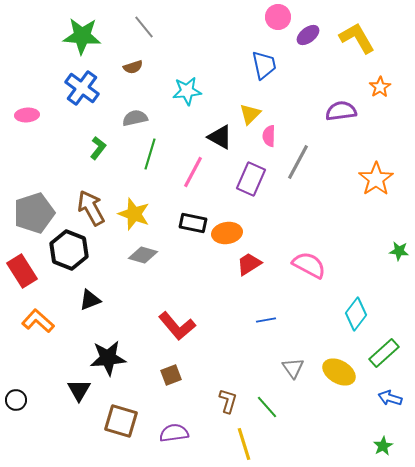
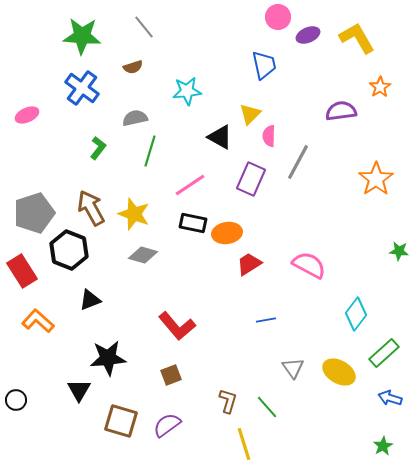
purple ellipse at (308, 35): rotated 15 degrees clockwise
pink ellipse at (27, 115): rotated 20 degrees counterclockwise
green line at (150, 154): moved 3 px up
pink line at (193, 172): moved 3 px left, 13 px down; rotated 28 degrees clockwise
purple semicircle at (174, 433): moved 7 px left, 8 px up; rotated 28 degrees counterclockwise
